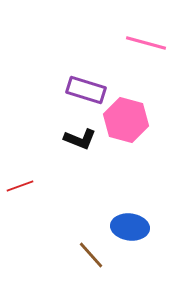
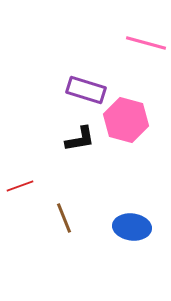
black L-shape: rotated 32 degrees counterclockwise
blue ellipse: moved 2 px right
brown line: moved 27 px left, 37 px up; rotated 20 degrees clockwise
